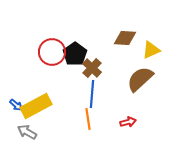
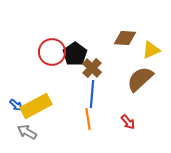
red arrow: rotated 63 degrees clockwise
